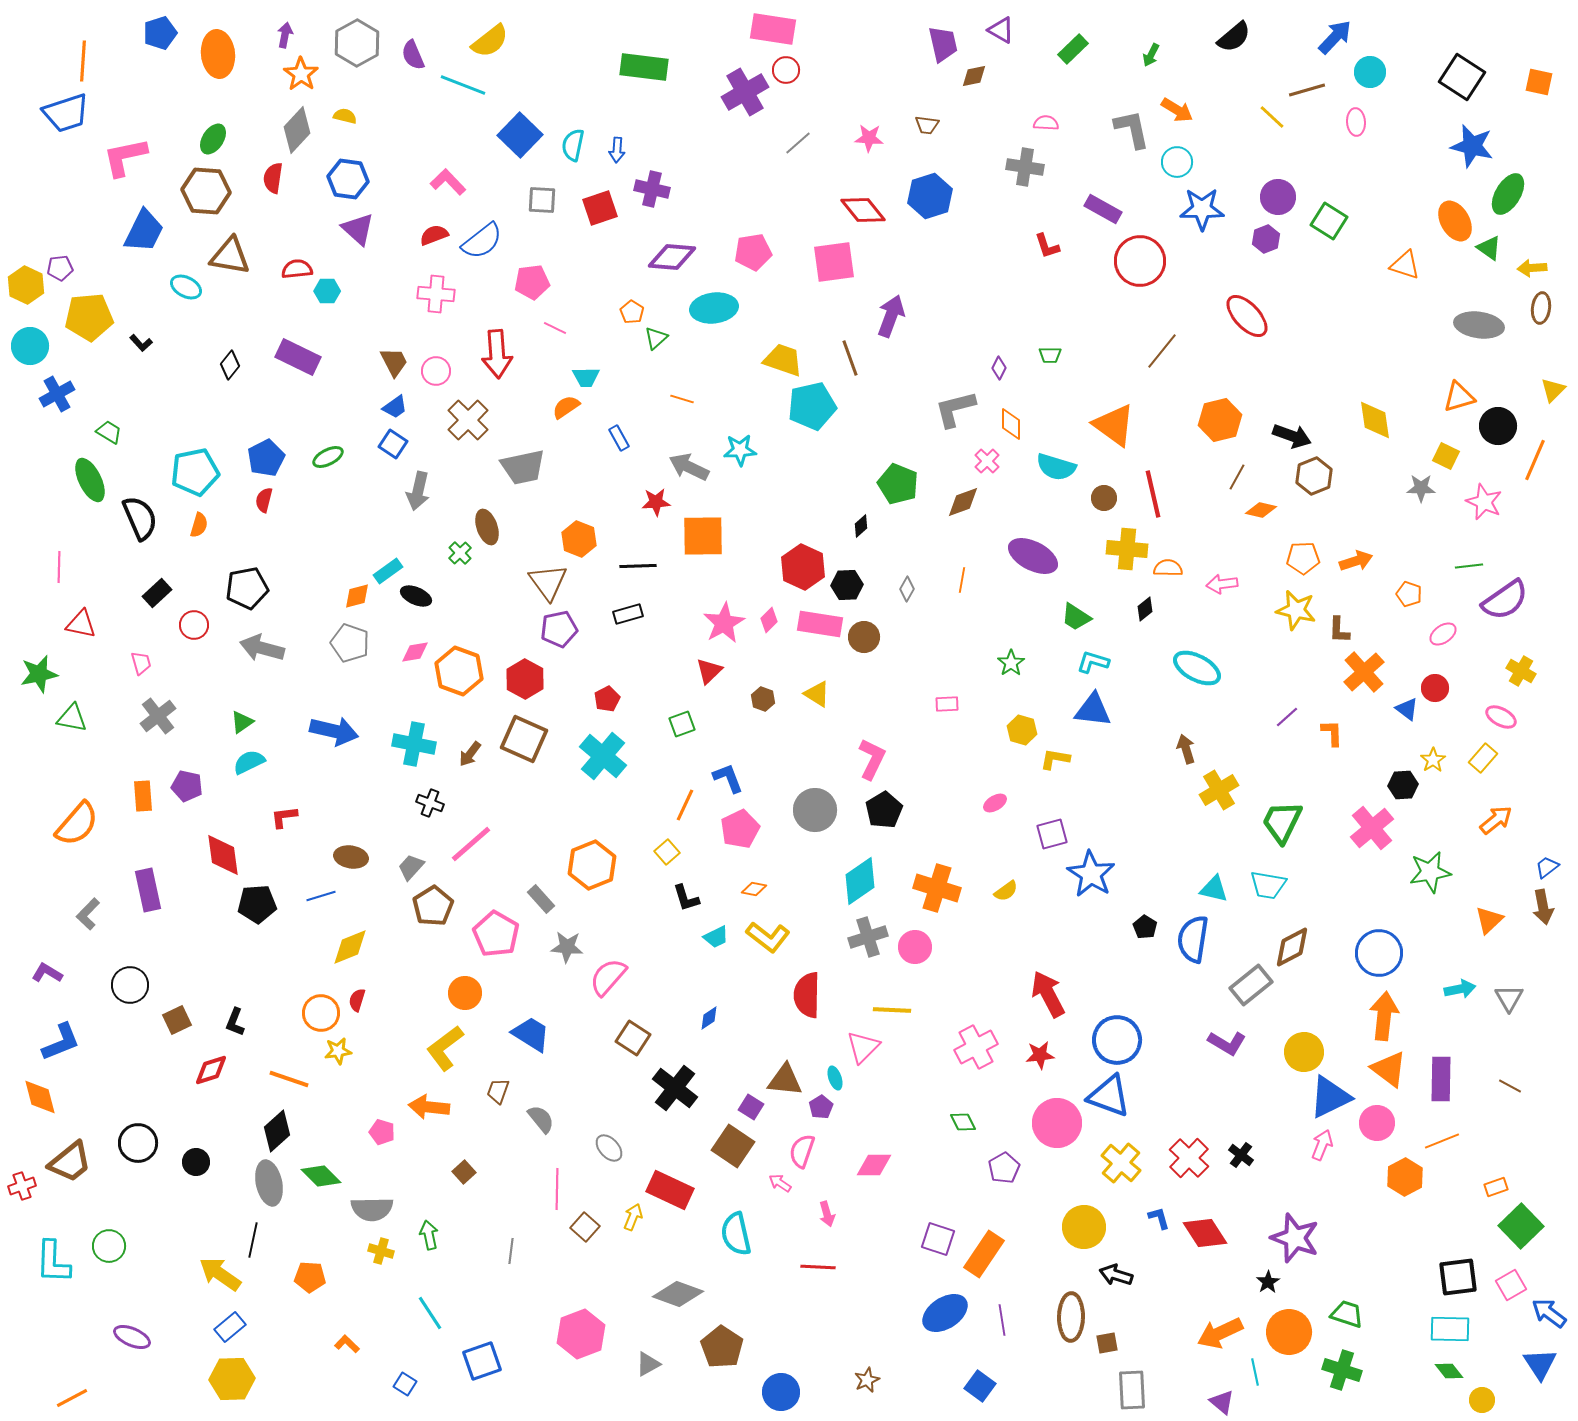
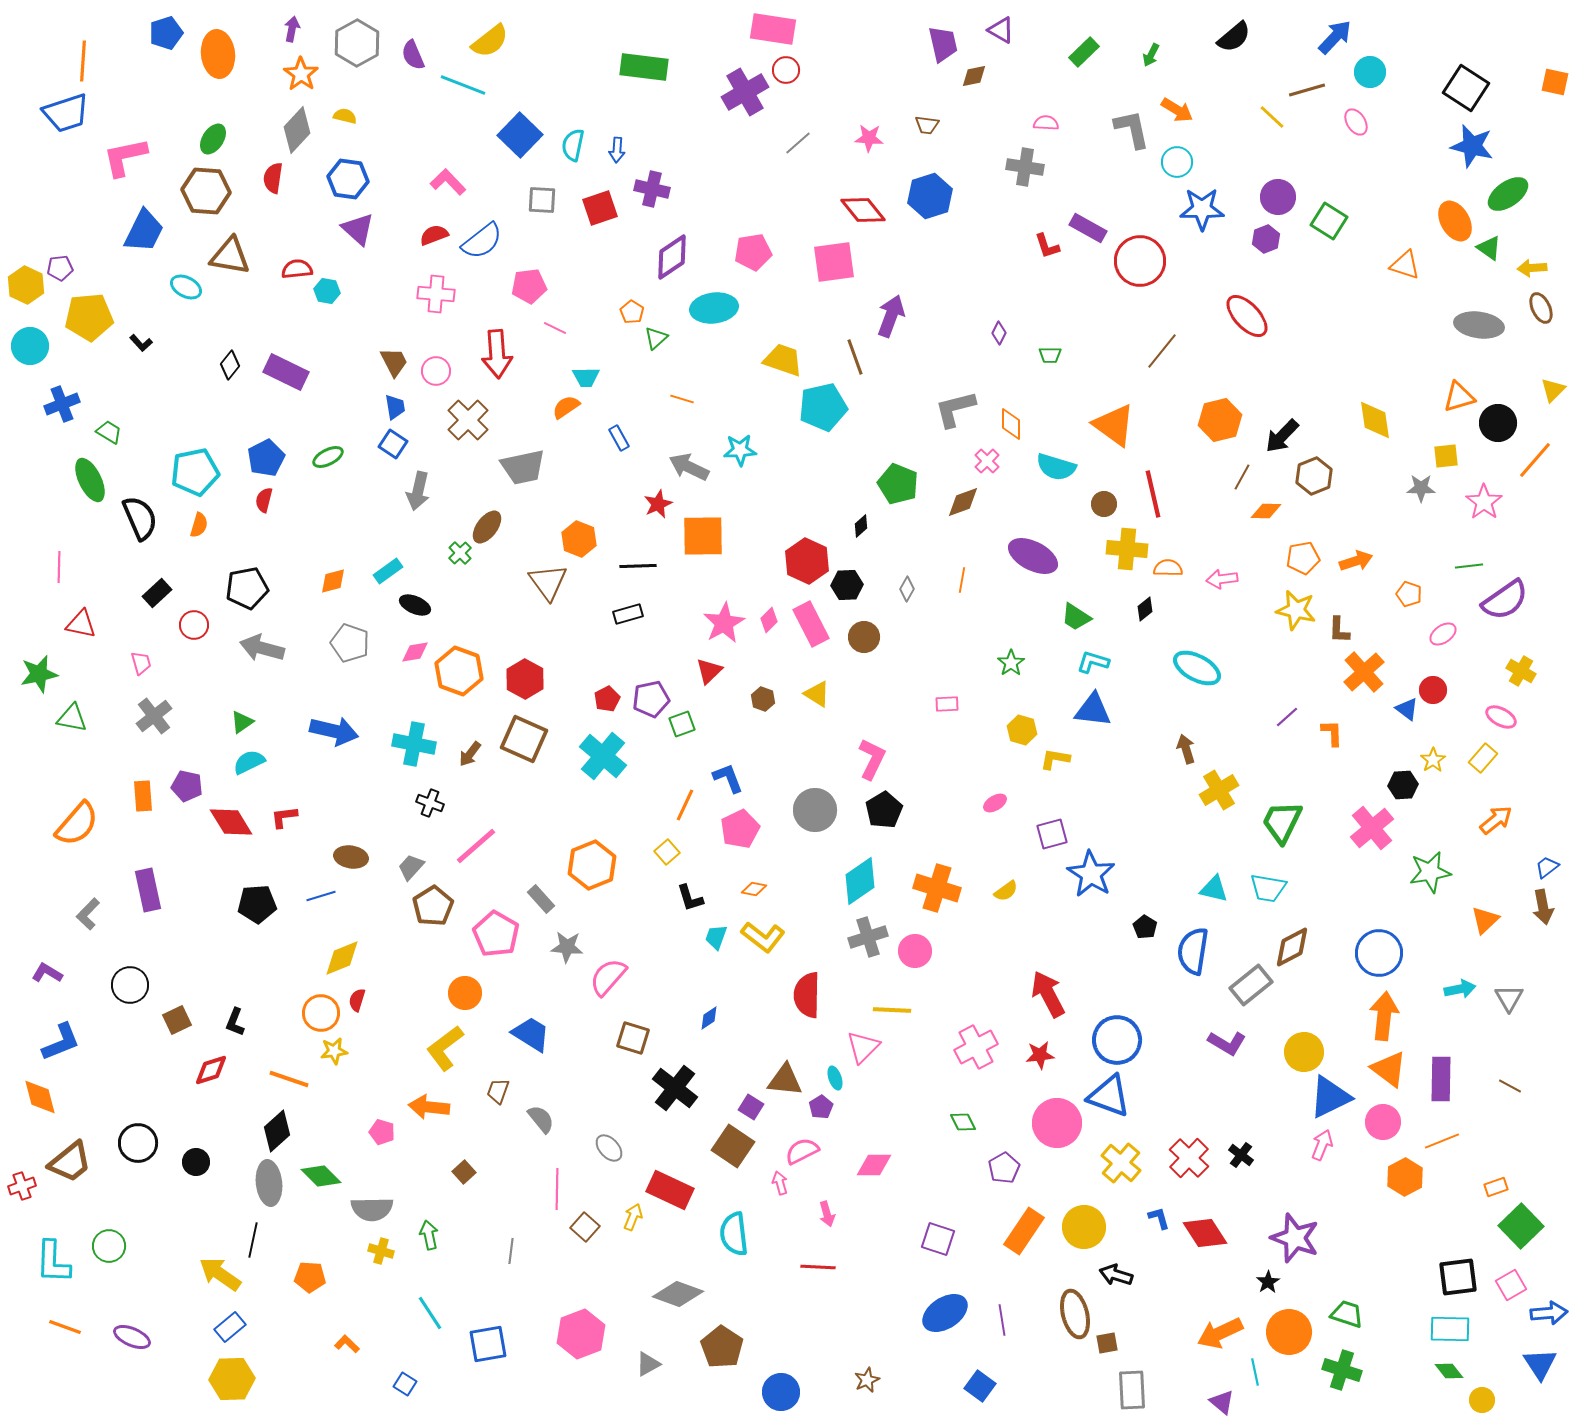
blue pentagon at (160, 33): moved 6 px right
purple arrow at (285, 35): moved 7 px right, 6 px up
green rectangle at (1073, 49): moved 11 px right, 3 px down
black square at (1462, 77): moved 4 px right, 11 px down
orange square at (1539, 82): moved 16 px right
pink ellipse at (1356, 122): rotated 28 degrees counterclockwise
green ellipse at (1508, 194): rotated 24 degrees clockwise
purple rectangle at (1103, 209): moved 15 px left, 19 px down
purple diamond at (672, 257): rotated 39 degrees counterclockwise
pink pentagon at (532, 282): moved 3 px left, 4 px down
cyan hexagon at (327, 291): rotated 10 degrees clockwise
brown ellipse at (1541, 308): rotated 32 degrees counterclockwise
purple rectangle at (298, 357): moved 12 px left, 15 px down
brown line at (850, 358): moved 5 px right, 1 px up
purple diamond at (999, 368): moved 35 px up
blue cross at (57, 394): moved 5 px right, 10 px down; rotated 8 degrees clockwise
cyan pentagon at (812, 406): moved 11 px right, 1 px down
blue trapezoid at (395, 407): rotated 64 degrees counterclockwise
black circle at (1498, 426): moved 3 px up
black arrow at (1292, 436): moved 10 px left; rotated 114 degrees clockwise
yellow square at (1446, 456): rotated 32 degrees counterclockwise
orange line at (1535, 460): rotated 18 degrees clockwise
brown line at (1237, 477): moved 5 px right
brown circle at (1104, 498): moved 6 px down
red star at (656, 502): moved 2 px right, 2 px down; rotated 20 degrees counterclockwise
pink star at (1484, 502): rotated 12 degrees clockwise
orange diamond at (1261, 510): moved 5 px right, 1 px down; rotated 12 degrees counterclockwise
brown ellipse at (487, 527): rotated 56 degrees clockwise
orange pentagon at (1303, 558): rotated 8 degrees counterclockwise
red hexagon at (803, 567): moved 4 px right, 6 px up
pink arrow at (1222, 584): moved 5 px up
orange diamond at (357, 596): moved 24 px left, 15 px up
black ellipse at (416, 596): moved 1 px left, 9 px down
pink rectangle at (820, 624): moved 9 px left; rotated 54 degrees clockwise
purple pentagon at (559, 629): moved 92 px right, 70 px down
red circle at (1435, 688): moved 2 px left, 2 px down
gray cross at (158, 716): moved 4 px left
pink line at (471, 844): moved 5 px right, 2 px down
red diamond at (223, 855): moved 8 px right, 33 px up; rotated 24 degrees counterclockwise
cyan trapezoid at (1268, 885): moved 3 px down
black L-shape at (686, 898): moved 4 px right
orange triangle at (1489, 920): moved 4 px left
cyan trapezoid at (716, 937): rotated 136 degrees clockwise
yellow L-shape at (768, 937): moved 5 px left
blue semicircle at (1193, 939): moved 12 px down
yellow diamond at (350, 947): moved 8 px left, 11 px down
pink circle at (915, 947): moved 4 px down
brown square at (633, 1038): rotated 16 degrees counterclockwise
yellow star at (338, 1051): moved 4 px left
pink circle at (1377, 1123): moved 6 px right, 1 px up
pink semicircle at (802, 1151): rotated 44 degrees clockwise
gray ellipse at (269, 1183): rotated 6 degrees clockwise
pink arrow at (780, 1183): rotated 40 degrees clockwise
cyan semicircle at (736, 1234): moved 2 px left; rotated 6 degrees clockwise
orange rectangle at (984, 1254): moved 40 px right, 23 px up
blue arrow at (1549, 1313): rotated 138 degrees clockwise
brown ellipse at (1071, 1317): moved 4 px right, 3 px up; rotated 15 degrees counterclockwise
blue square at (482, 1361): moved 6 px right, 17 px up; rotated 9 degrees clockwise
orange line at (72, 1398): moved 7 px left, 71 px up; rotated 48 degrees clockwise
